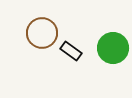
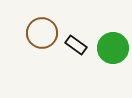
black rectangle: moved 5 px right, 6 px up
